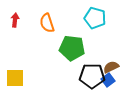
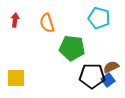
cyan pentagon: moved 4 px right
yellow square: moved 1 px right
